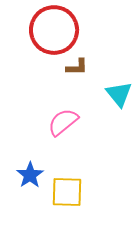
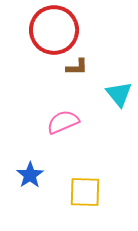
pink semicircle: rotated 16 degrees clockwise
yellow square: moved 18 px right
